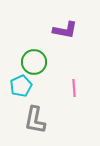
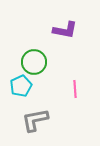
pink line: moved 1 px right, 1 px down
gray L-shape: rotated 68 degrees clockwise
